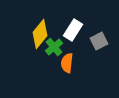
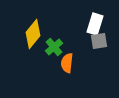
white rectangle: moved 22 px right, 6 px up; rotated 15 degrees counterclockwise
yellow diamond: moved 7 px left
gray square: rotated 18 degrees clockwise
